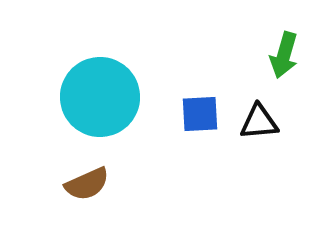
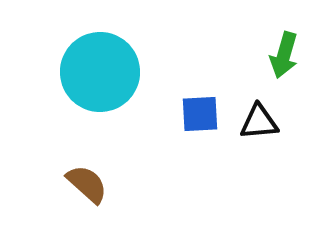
cyan circle: moved 25 px up
brown semicircle: rotated 114 degrees counterclockwise
